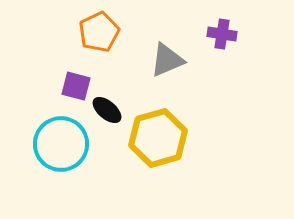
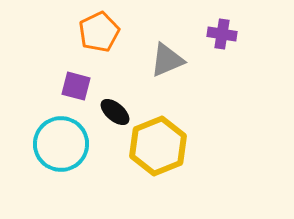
black ellipse: moved 8 px right, 2 px down
yellow hexagon: moved 8 px down; rotated 6 degrees counterclockwise
